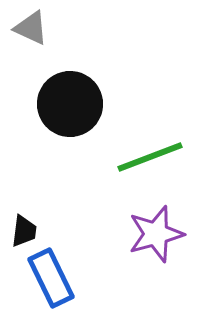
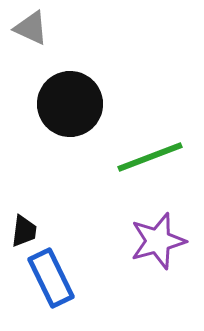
purple star: moved 2 px right, 7 px down
